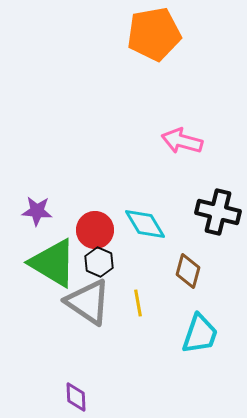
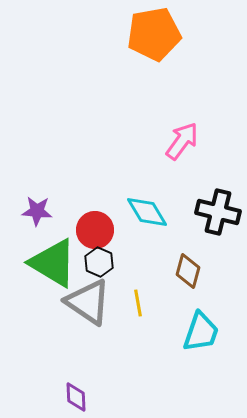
pink arrow: rotated 111 degrees clockwise
cyan diamond: moved 2 px right, 12 px up
cyan trapezoid: moved 1 px right, 2 px up
